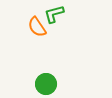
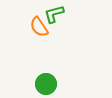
orange semicircle: moved 2 px right
